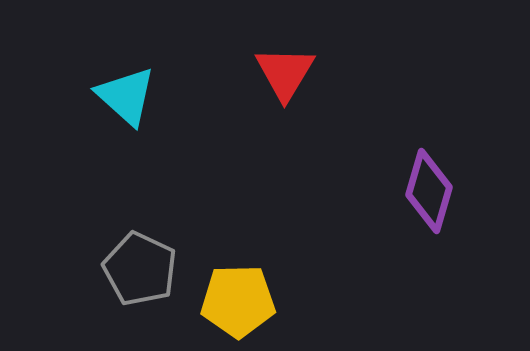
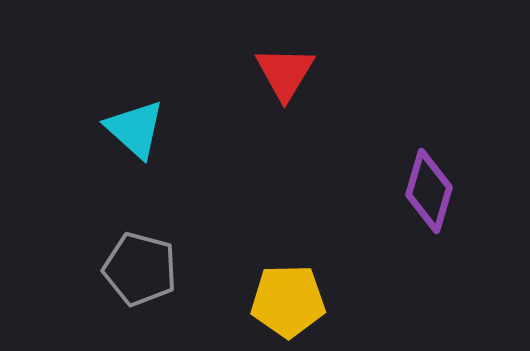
cyan triangle: moved 9 px right, 33 px down
gray pentagon: rotated 10 degrees counterclockwise
yellow pentagon: moved 50 px right
